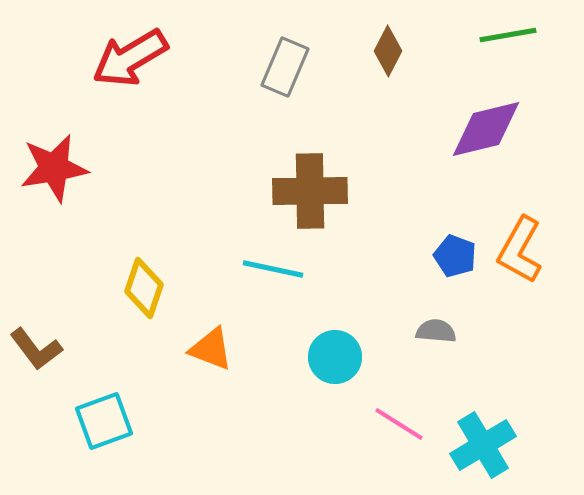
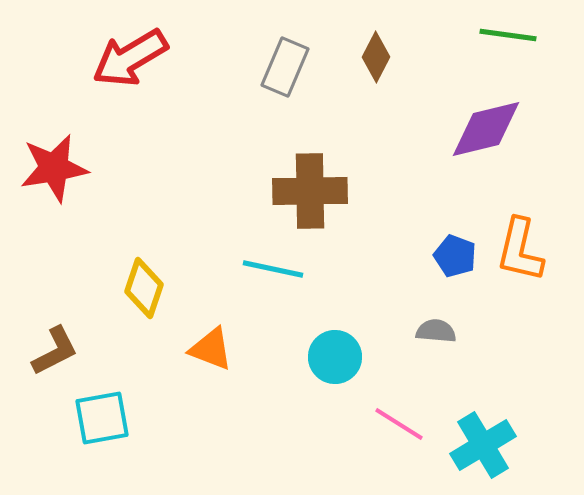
green line: rotated 18 degrees clockwise
brown diamond: moved 12 px left, 6 px down
orange L-shape: rotated 16 degrees counterclockwise
brown L-shape: moved 19 px right, 2 px down; rotated 80 degrees counterclockwise
cyan square: moved 2 px left, 3 px up; rotated 10 degrees clockwise
